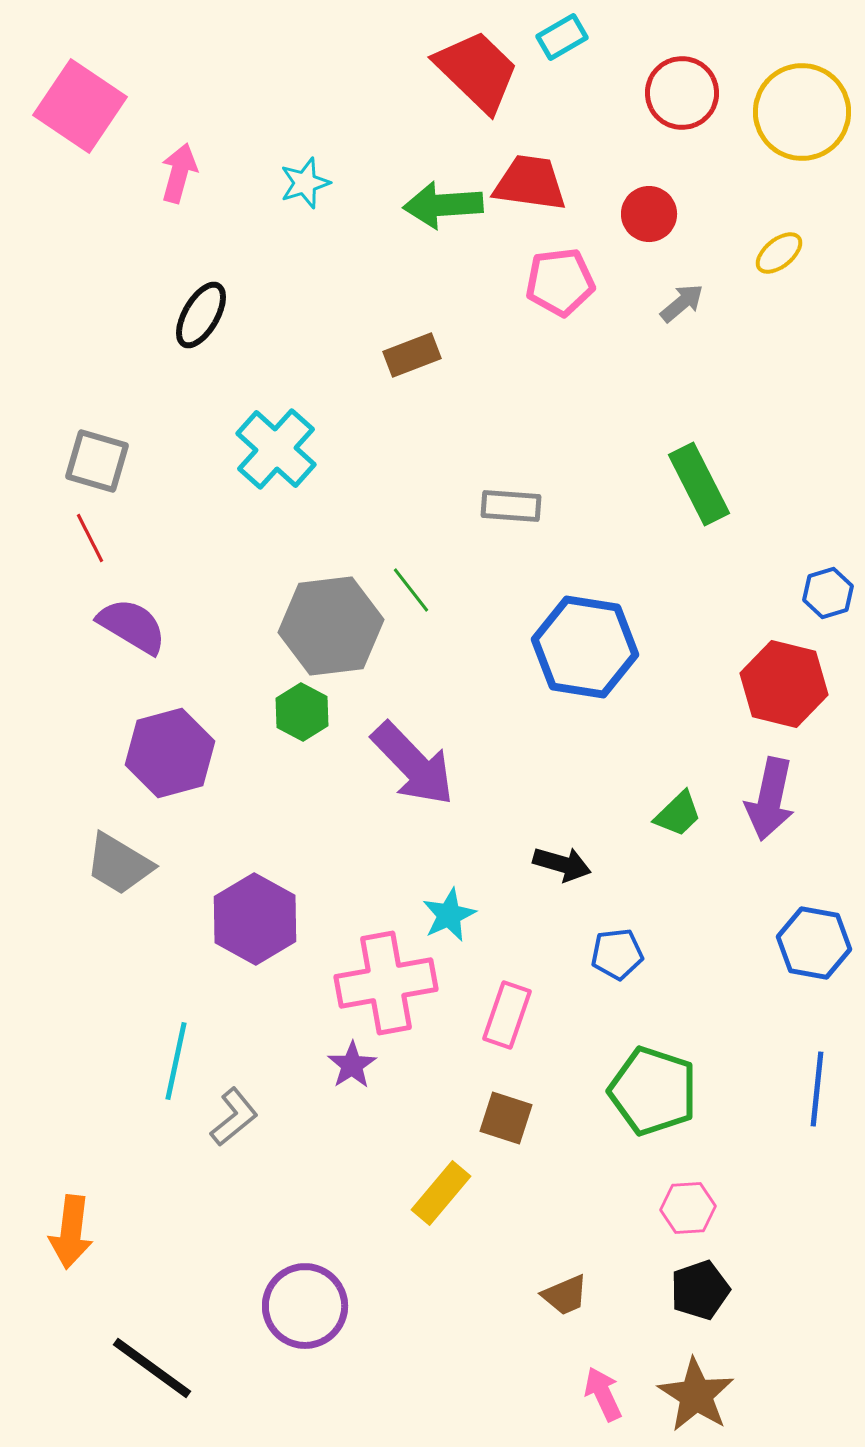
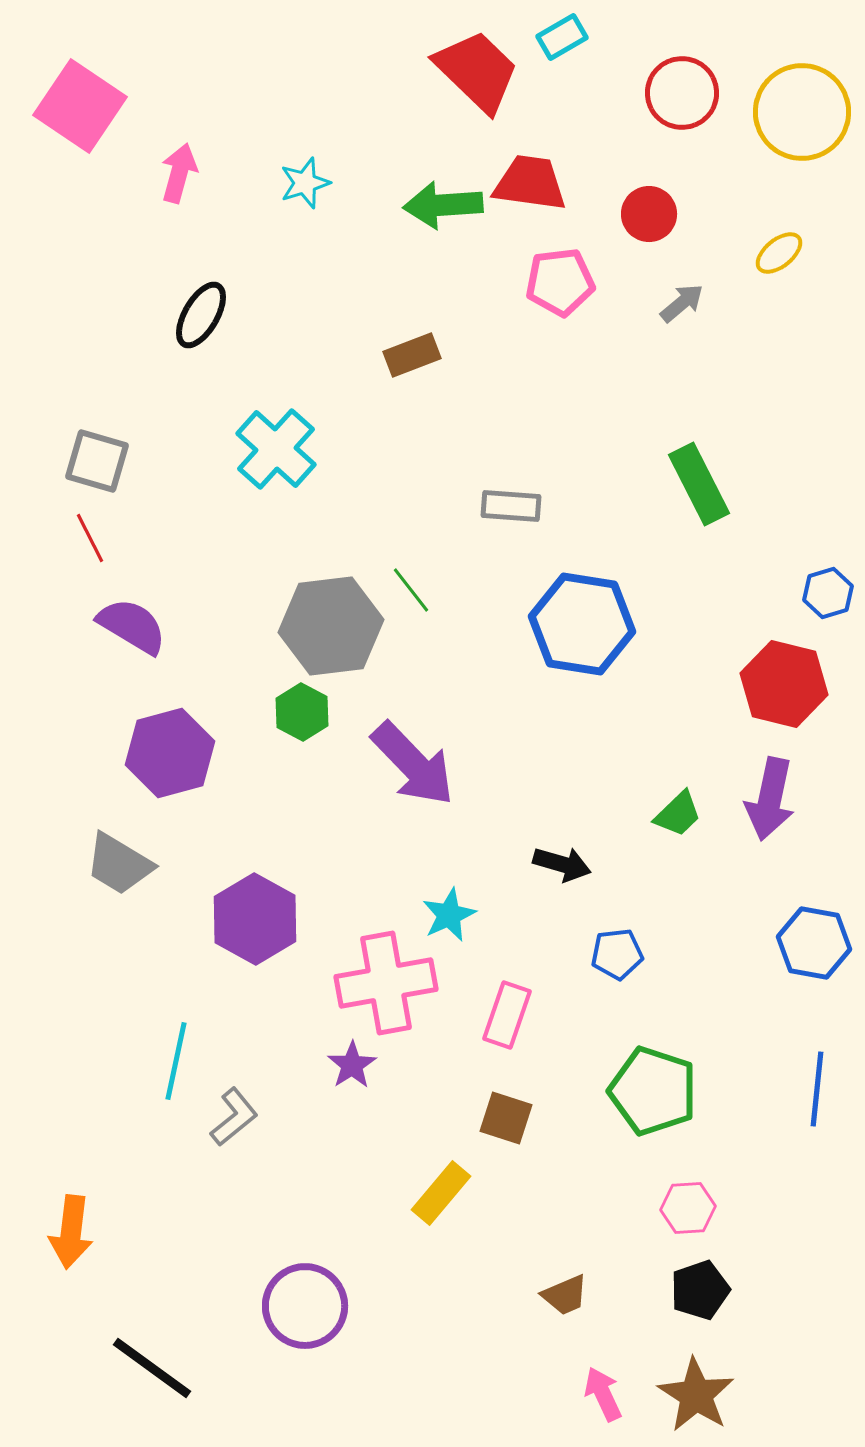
blue hexagon at (585, 647): moved 3 px left, 23 px up
